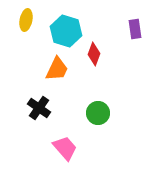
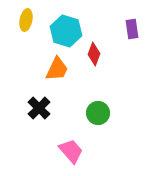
purple rectangle: moved 3 px left
black cross: rotated 10 degrees clockwise
pink trapezoid: moved 6 px right, 3 px down
